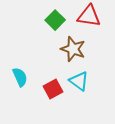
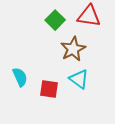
brown star: rotated 25 degrees clockwise
cyan triangle: moved 2 px up
red square: moved 4 px left; rotated 36 degrees clockwise
